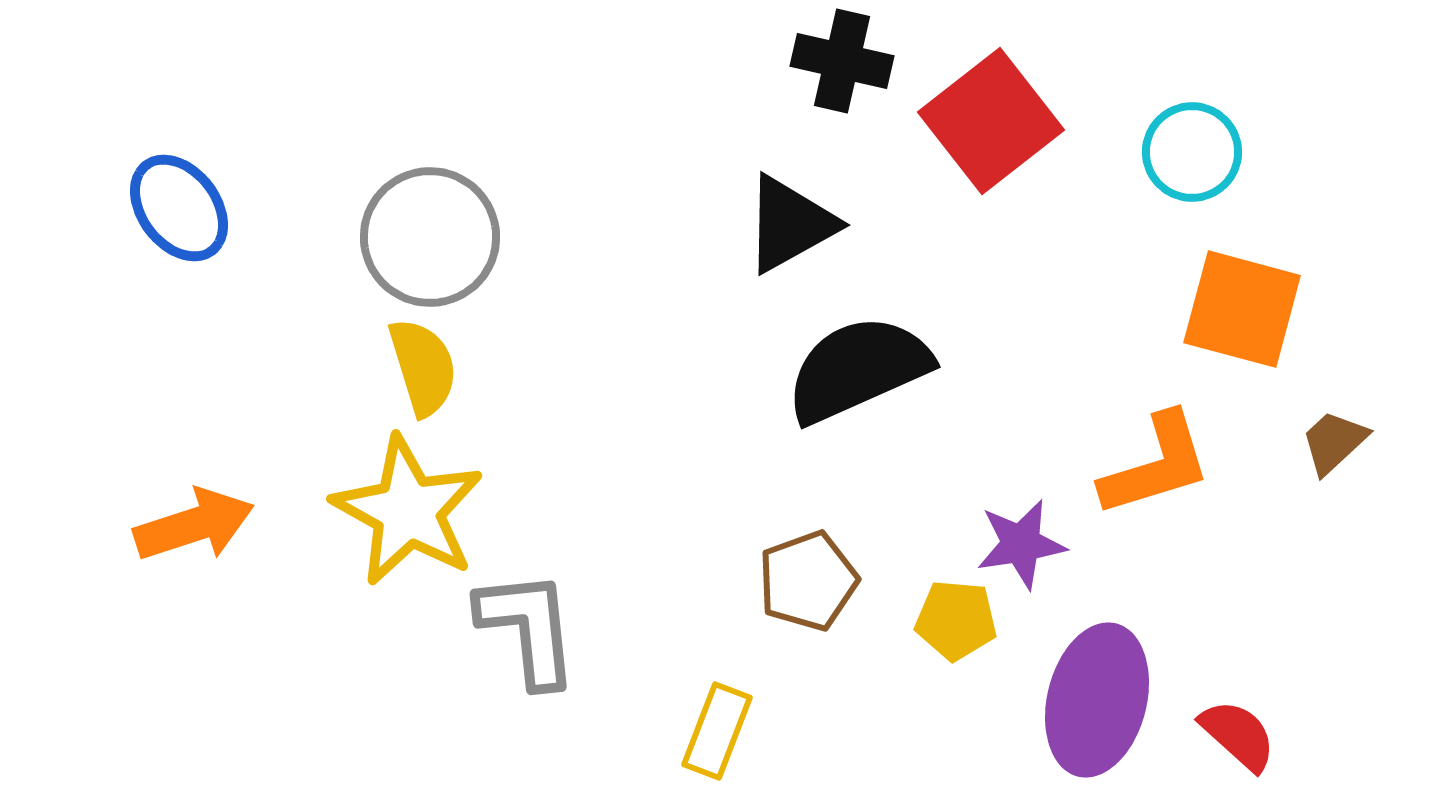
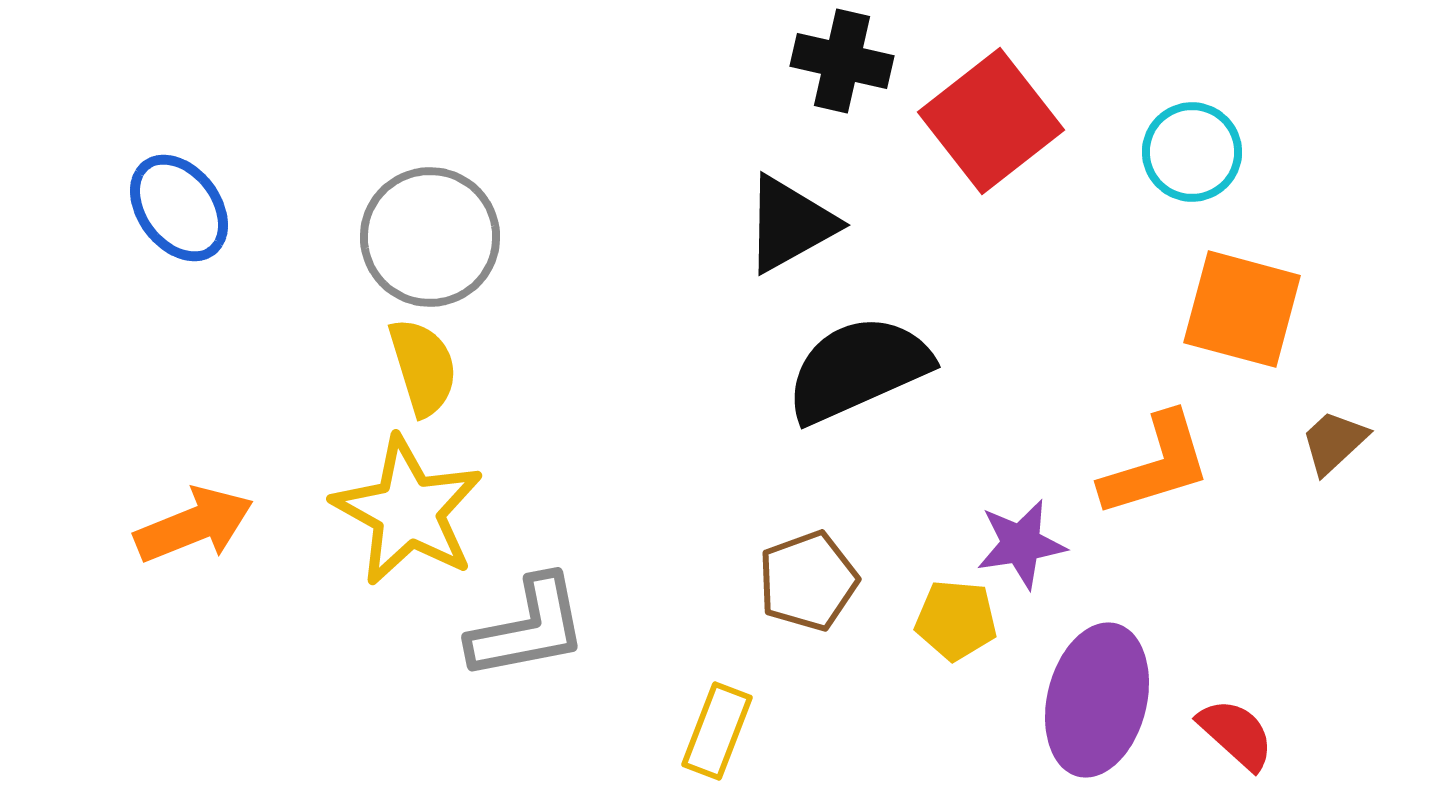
orange arrow: rotated 4 degrees counterclockwise
gray L-shape: rotated 85 degrees clockwise
red semicircle: moved 2 px left, 1 px up
